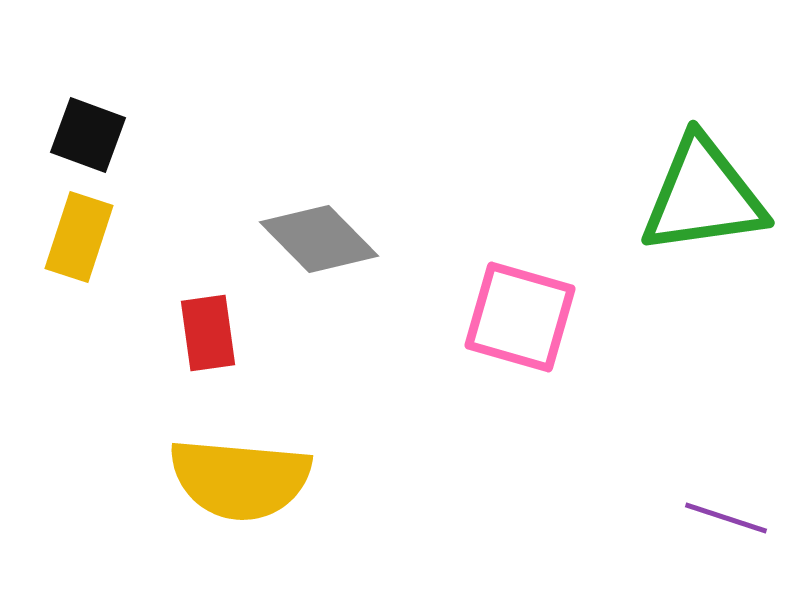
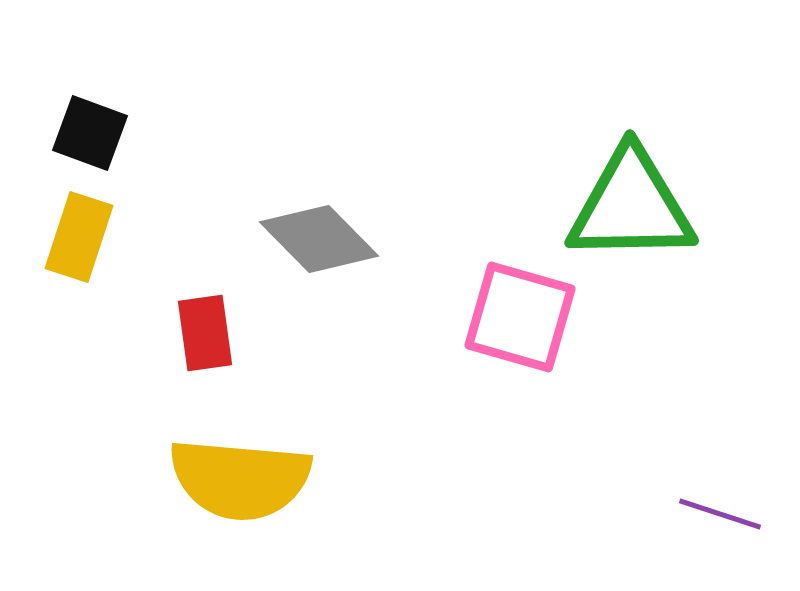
black square: moved 2 px right, 2 px up
green triangle: moved 72 px left, 10 px down; rotated 7 degrees clockwise
red rectangle: moved 3 px left
purple line: moved 6 px left, 4 px up
